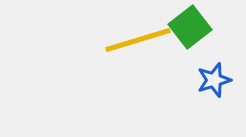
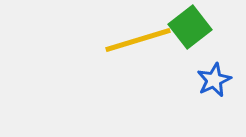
blue star: rotated 8 degrees counterclockwise
